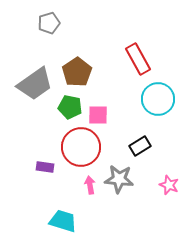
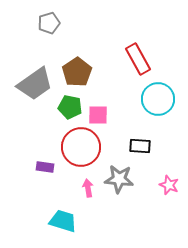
black rectangle: rotated 35 degrees clockwise
pink arrow: moved 2 px left, 3 px down
